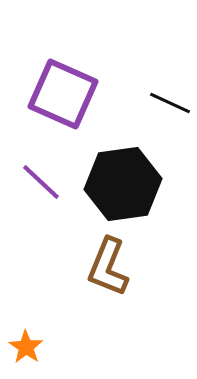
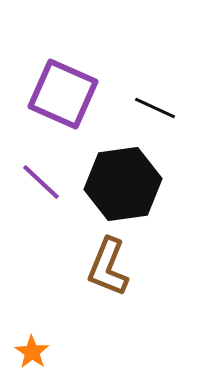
black line: moved 15 px left, 5 px down
orange star: moved 6 px right, 5 px down
